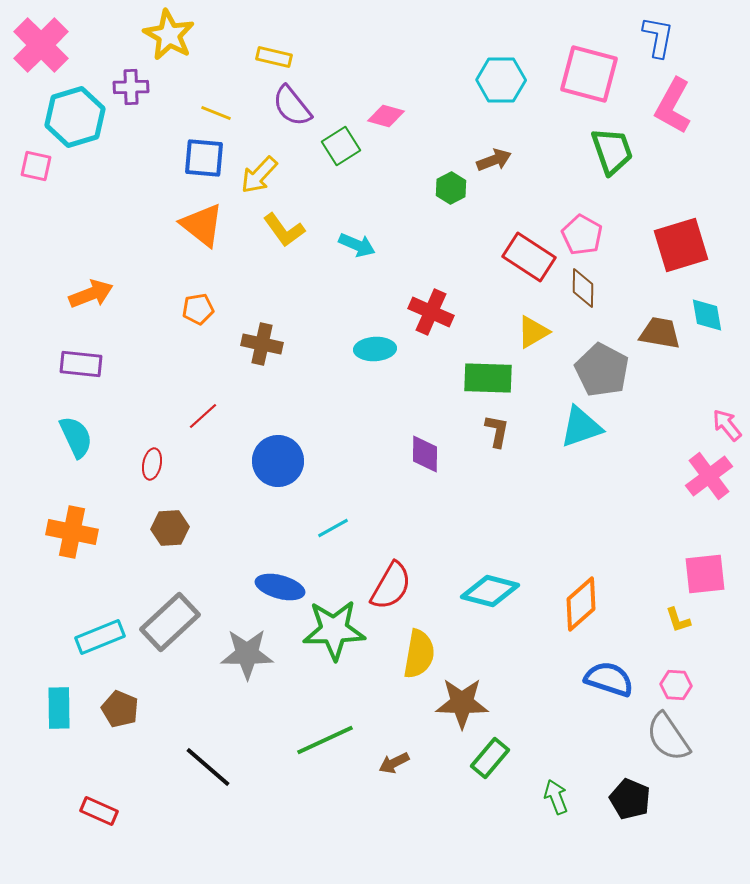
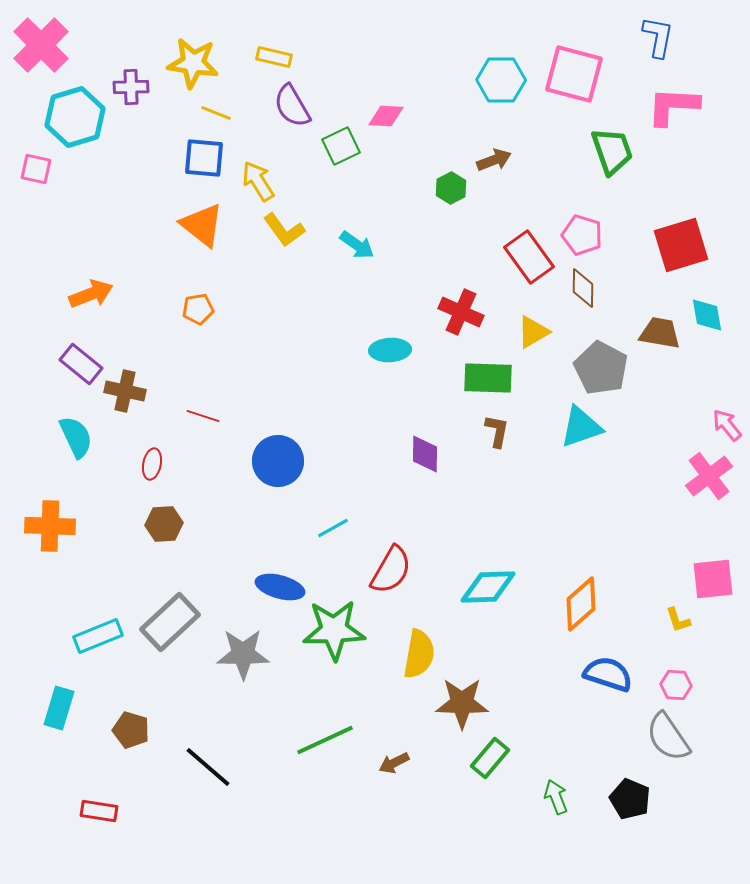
yellow star at (169, 35): moved 24 px right, 28 px down; rotated 21 degrees counterclockwise
pink square at (589, 74): moved 15 px left
purple semicircle at (292, 106): rotated 9 degrees clockwise
pink L-shape at (673, 106): rotated 64 degrees clockwise
pink diamond at (386, 116): rotated 12 degrees counterclockwise
green square at (341, 146): rotated 6 degrees clockwise
pink square at (36, 166): moved 3 px down
yellow arrow at (259, 175): moved 1 px left, 6 px down; rotated 105 degrees clockwise
pink pentagon at (582, 235): rotated 12 degrees counterclockwise
cyan arrow at (357, 245): rotated 12 degrees clockwise
red rectangle at (529, 257): rotated 21 degrees clockwise
red cross at (431, 312): moved 30 px right
brown cross at (262, 344): moved 137 px left, 47 px down
cyan ellipse at (375, 349): moved 15 px right, 1 px down
purple rectangle at (81, 364): rotated 33 degrees clockwise
gray pentagon at (602, 370): moved 1 px left, 2 px up
red line at (203, 416): rotated 60 degrees clockwise
brown hexagon at (170, 528): moved 6 px left, 4 px up
orange cross at (72, 532): moved 22 px left, 6 px up; rotated 9 degrees counterclockwise
pink square at (705, 574): moved 8 px right, 5 px down
red semicircle at (391, 586): moved 16 px up
cyan diamond at (490, 591): moved 2 px left, 4 px up; rotated 16 degrees counterclockwise
cyan rectangle at (100, 637): moved 2 px left, 1 px up
gray star at (247, 654): moved 4 px left
blue semicircle at (609, 679): moved 1 px left, 5 px up
cyan rectangle at (59, 708): rotated 18 degrees clockwise
brown pentagon at (120, 709): moved 11 px right, 21 px down; rotated 6 degrees counterclockwise
red rectangle at (99, 811): rotated 15 degrees counterclockwise
